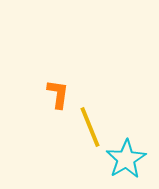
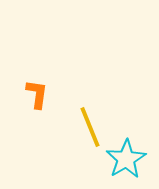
orange L-shape: moved 21 px left
